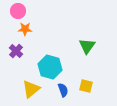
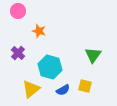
orange star: moved 14 px right, 2 px down; rotated 16 degrees clockwise
green triangle: moved 6 px right, 9 px down
purple cross: moved 2 px right, 2 px down
yellow square: moved 1 px left
blue semicircle: rotated 80 degrees clockwise
